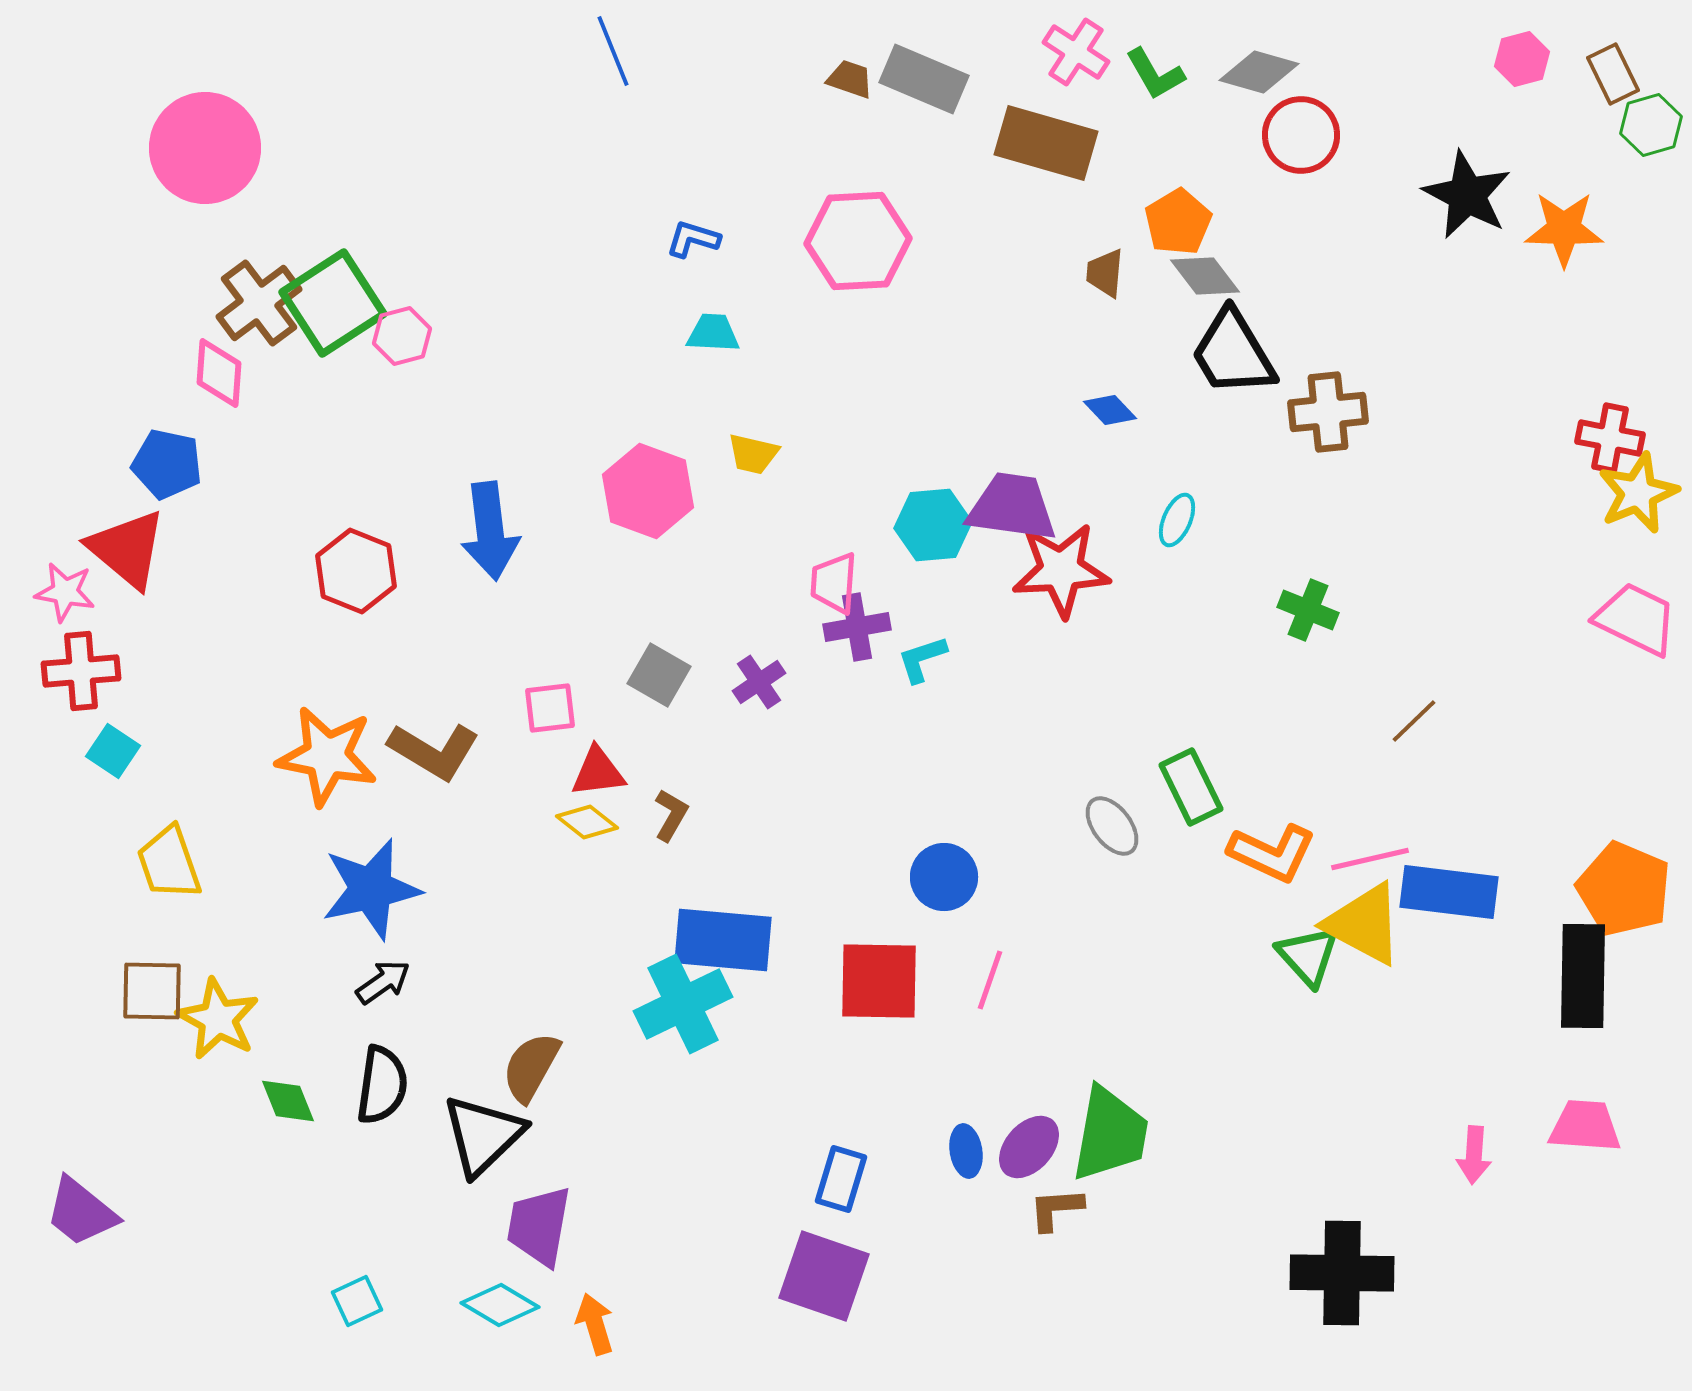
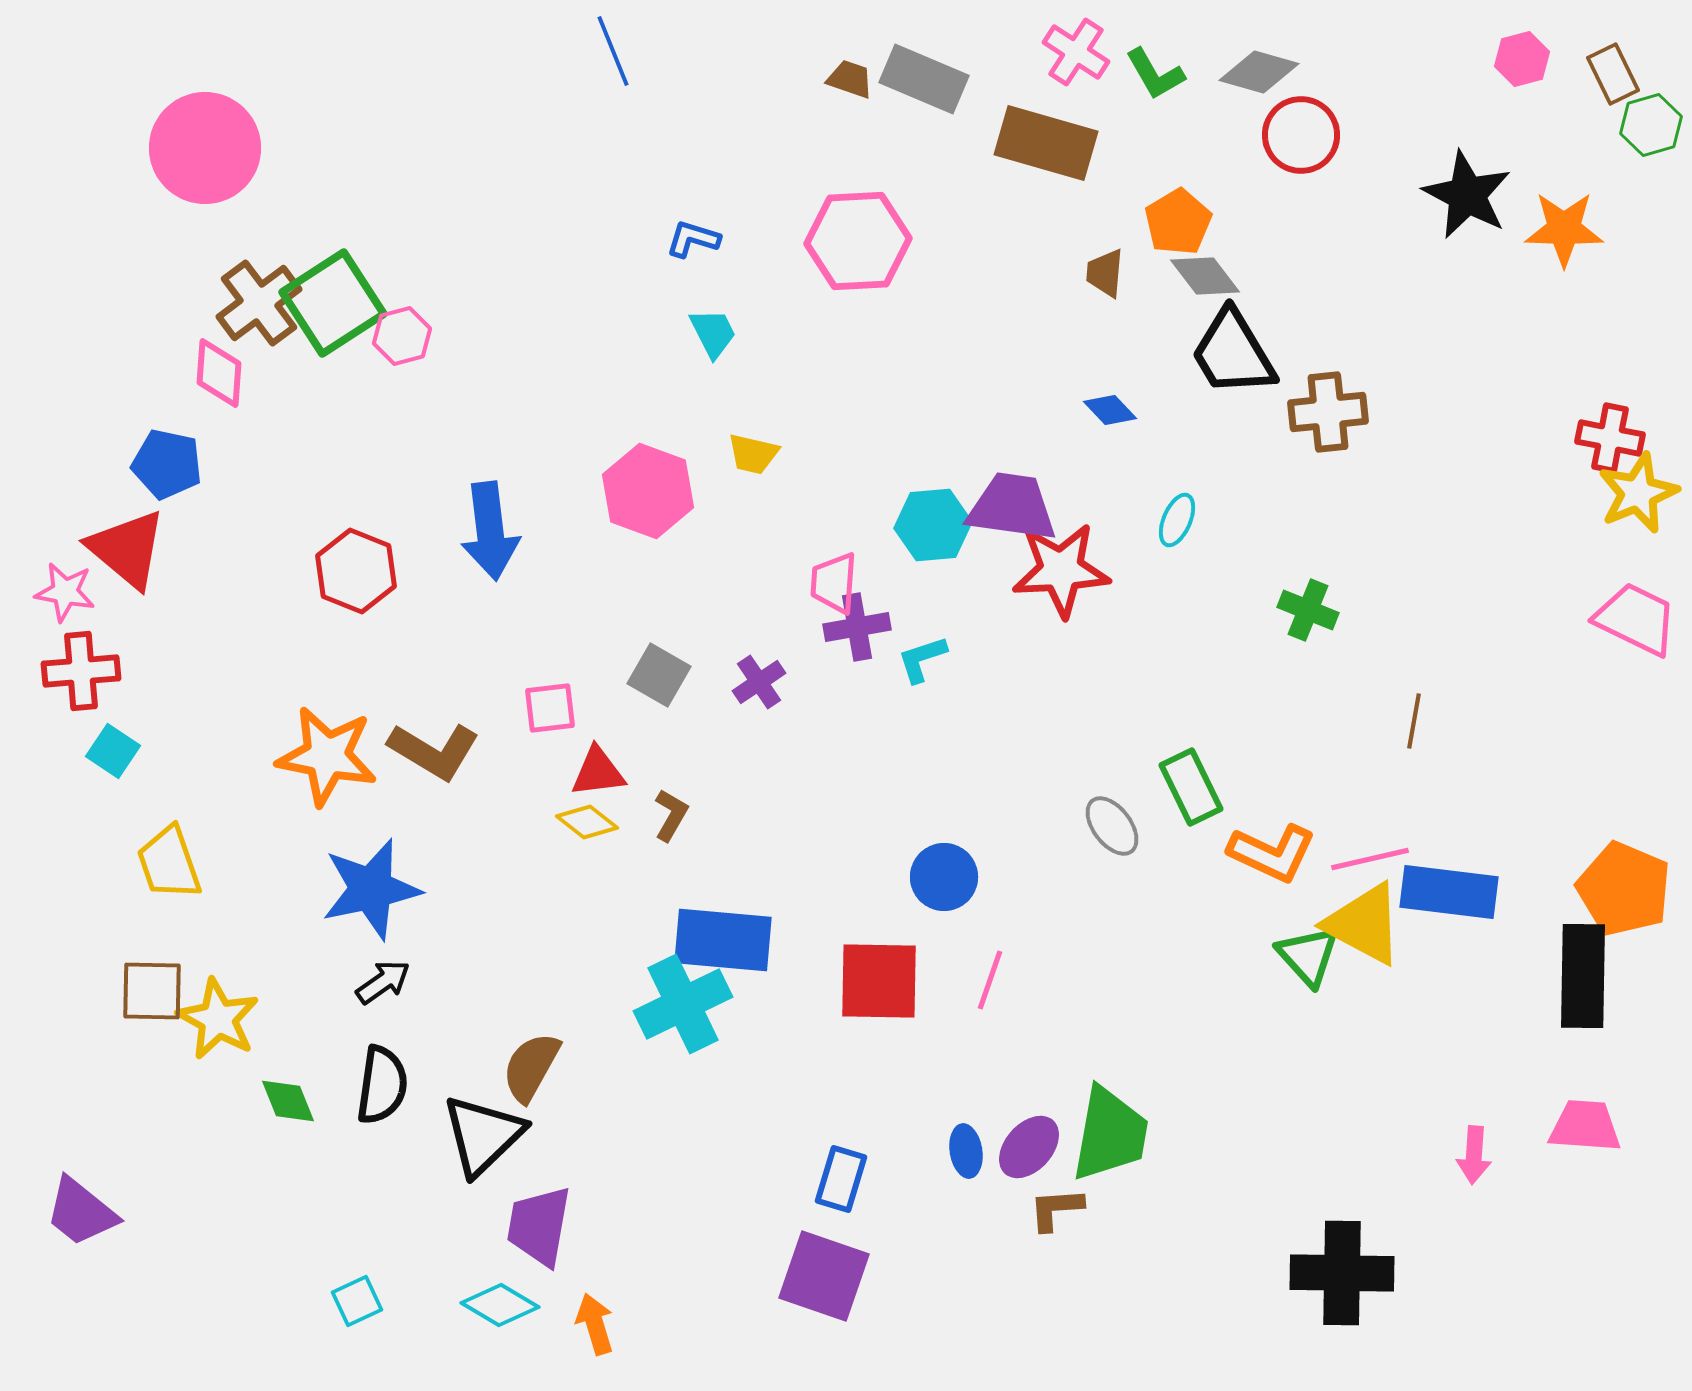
cyan trapezoid at (713, 333): rotated 60 degrees clockwise
brown line at (1414, 721): rotated 36 degrees counterclockwise
